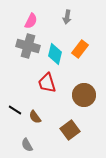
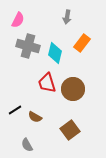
pink semicircle: moved 13 px left, 1 px up
orange rectangle: moved 2 px right, 6 px up
cyan diamond: moved 1 px up
brown circle: moved 11 px left, 6 px up
black line: rotated 64 degrees counterclockwise
brown semicircle: rotated 24 degrees counterclockwise
